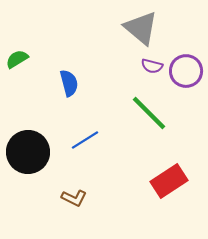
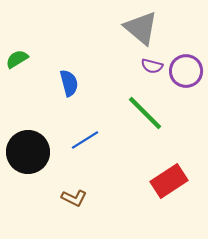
green line: moved 4 px left
